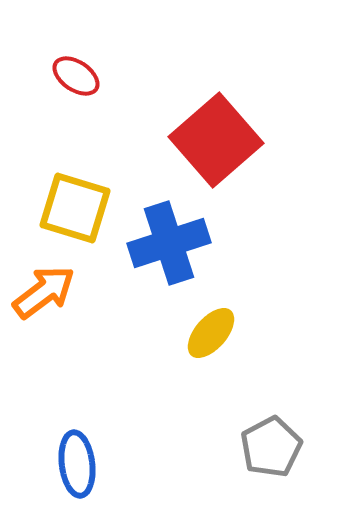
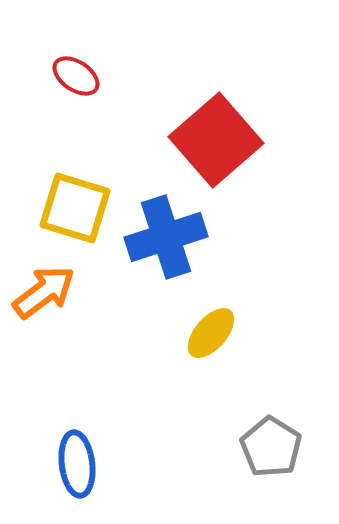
blue cross: moved 3 px left, 6 px up
gray pentagon: rotated 12 degrees counterclockwise
